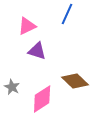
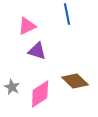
blue line: rotated 35 degrees counterclockwise
pink diamond: moved 2 px left, 5 px up
